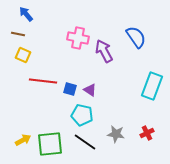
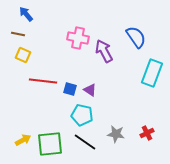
cyan rectangle: moved 13 px up
